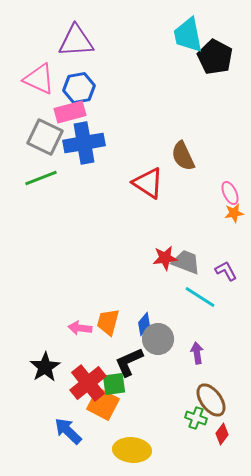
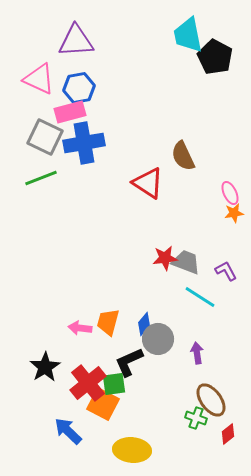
red diamond: moved 6 px right; rotated 15 degrees clockwise
